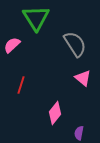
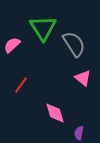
green triangle: moved 7 px right, 10 px down
gray semicircle: moved 1 px left
red line: rotated 18 degrees clockwise
pink diamond: rotated 55 degrees counterclockwise
